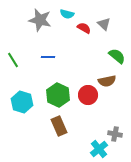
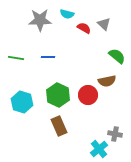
gray star: rotated 15 degrees counterclockwise
green line: moved 3 px right, 2 px up; rotated 49 degrees counterclockwise
